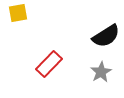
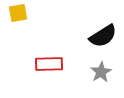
black semicircle: moved 3 px left
red rectangle: rotated 44 degrees clockwise
